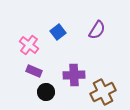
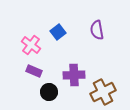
purple semicircle: rotated 138 degrees clockwise
pink cross: moved 2 px right
black circle: moved 3 px right
